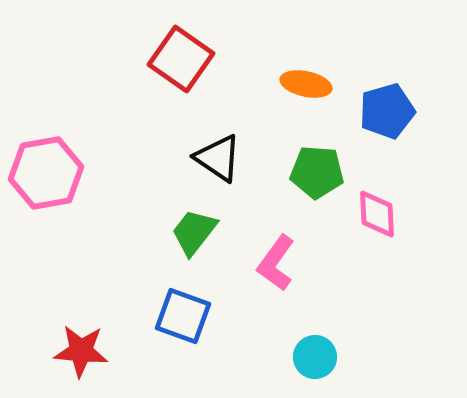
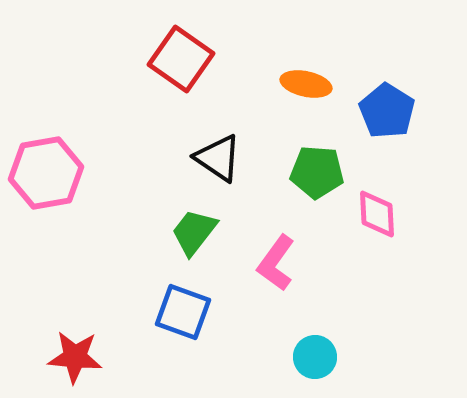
blue pentagon: rotated 24 degrees counterclockwise
blue square: moved 4 px up
red star: moved 6 px left, 6 px down
